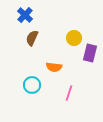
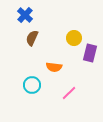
pink line: rotated 28 degrees clockwise
